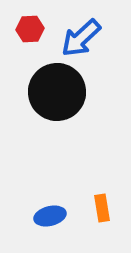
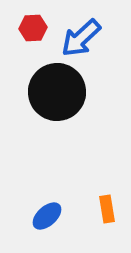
red hexagon: moved 3 px right, 1 px up
orange rectangle: moved 5 px right, 1 px down
blue ellipse: moved 3 px left; rotated 28 degrees counterclockwise
